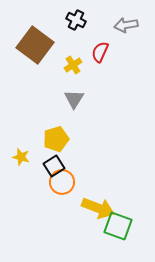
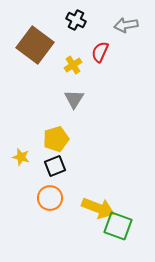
black square: moved 1 px right; rotated 10 degrees clockwise
orange circle: moved 12 px left, 16 px down
